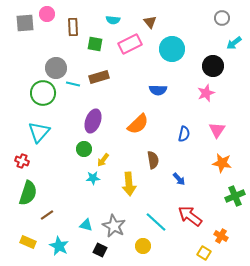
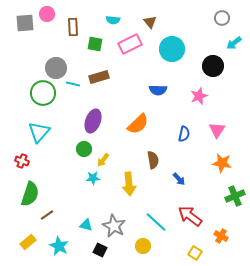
pink star at (206, 93): moved 7 px left, 3 px down
green semicircle at (28, 193): moved 2 px right, 1 px down
yellow rectangle at (28, 242): rotated 63 degrees counterclockwise
yellow square at (204, 253): moved 9 px left
